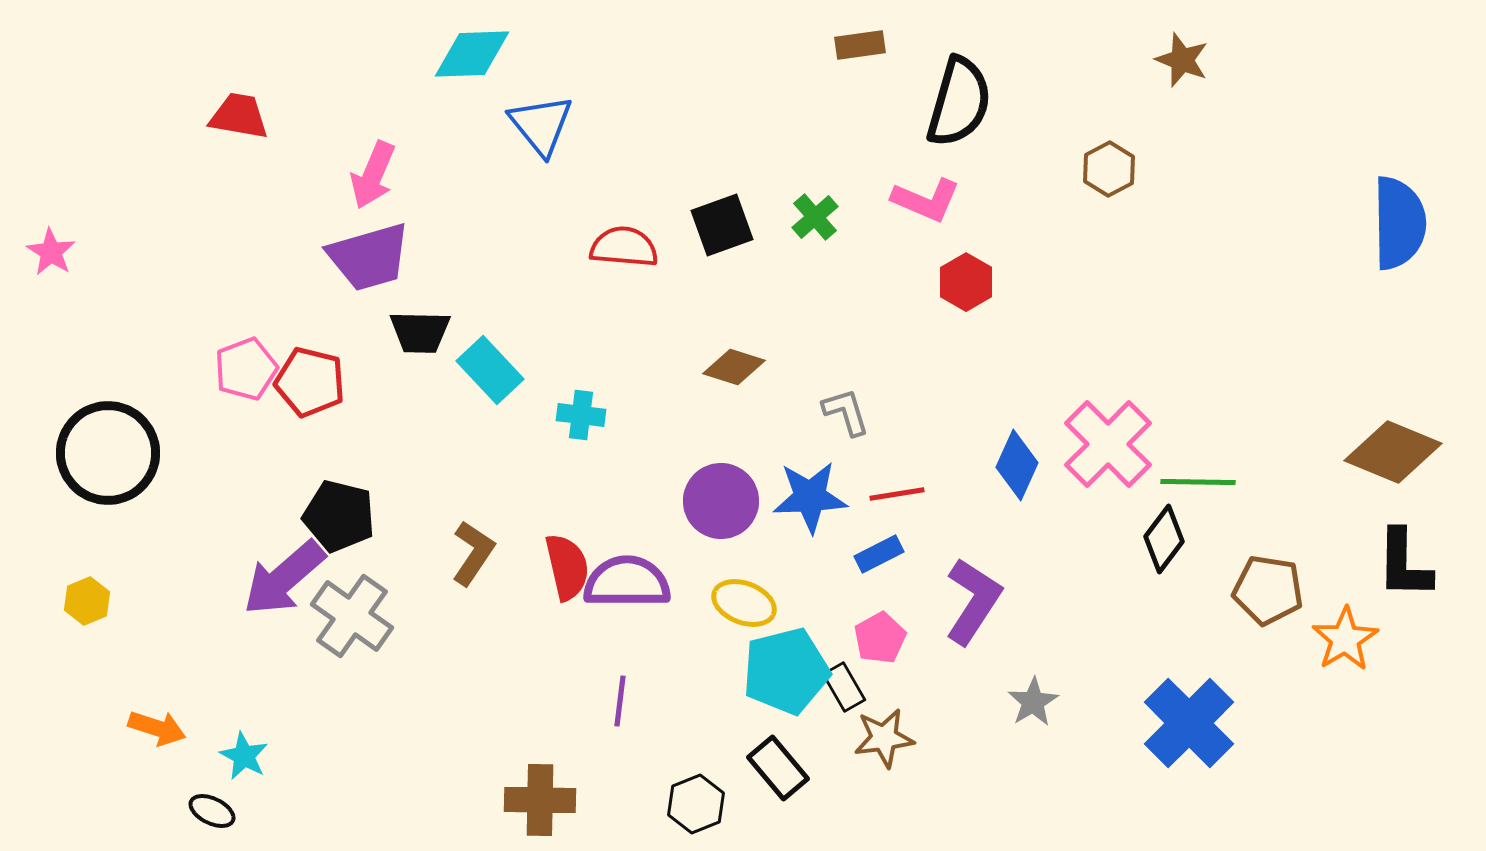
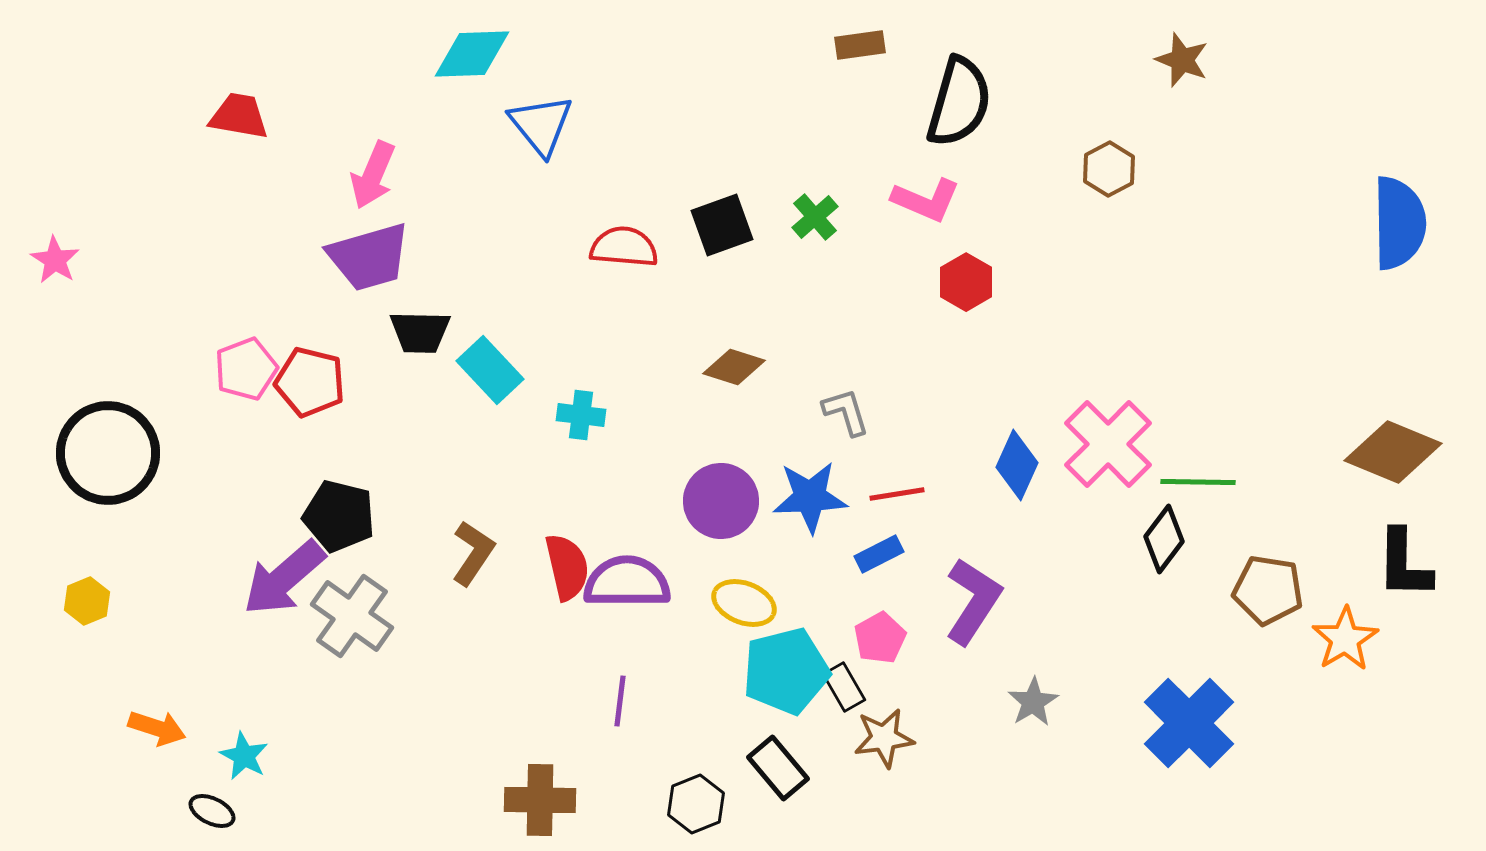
pink star at (51, 252): moved 4 px right, 8 px down
